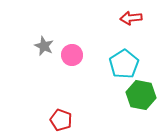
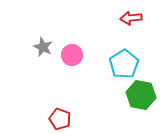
gray star: moved 1 px left, 1 px down
red pentagon: moved 1 px left, 1 px up
